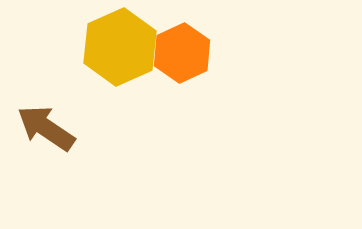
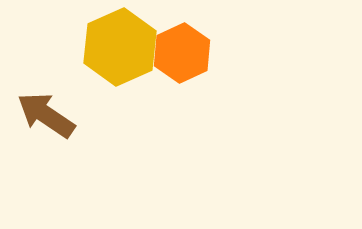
brown arrow: moved 13 px up
